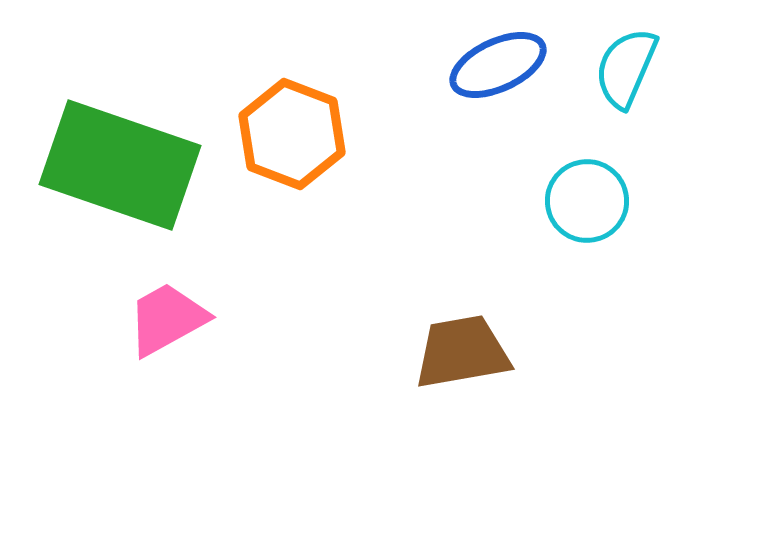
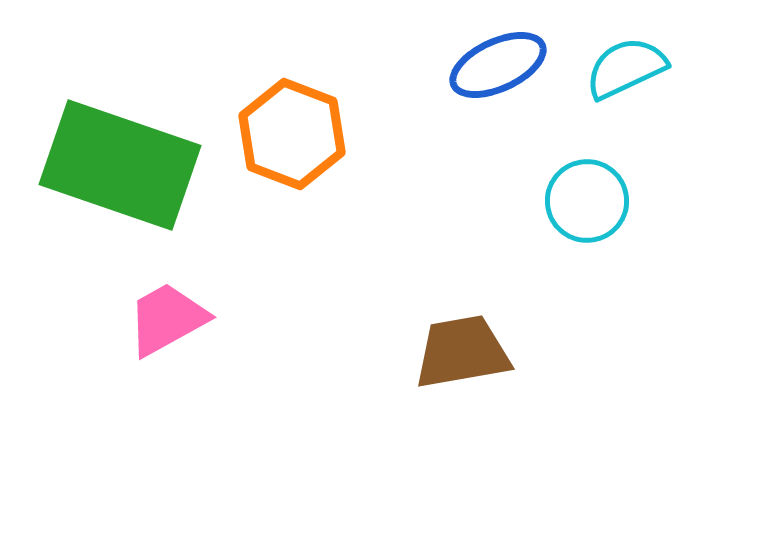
cyan semicircle: rotated 42 degrees clockwise
